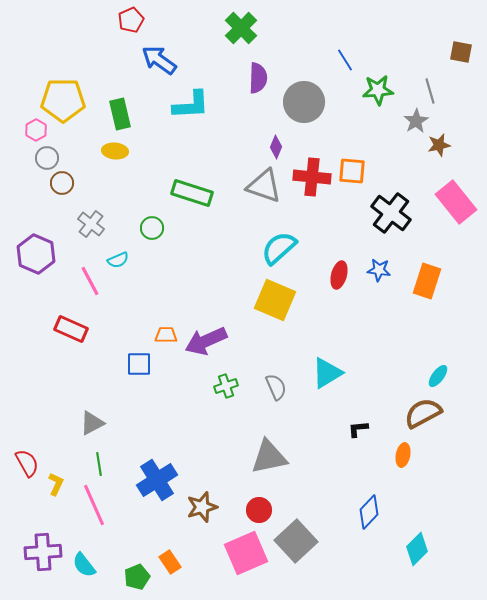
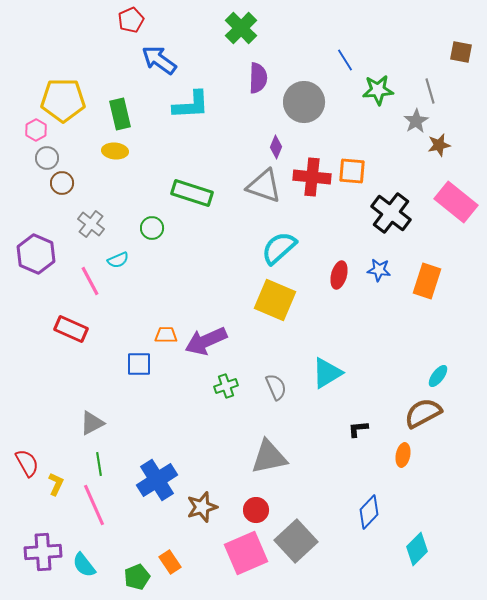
pink rectangle at (456, 202): rotated 12 degrees counterclockwise
red circle at (259, 510): moved 3 px left
